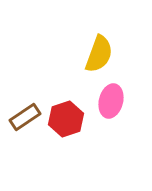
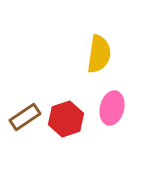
yellow semicircle: rotated 12 degrees counterclockwise
pink ellipse: moved 1 px right, 7 px down
